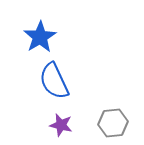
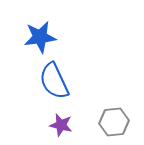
blue star: rotated 24 degrees clockwise
gray hexagon: moved 1 px right, 1 px up
